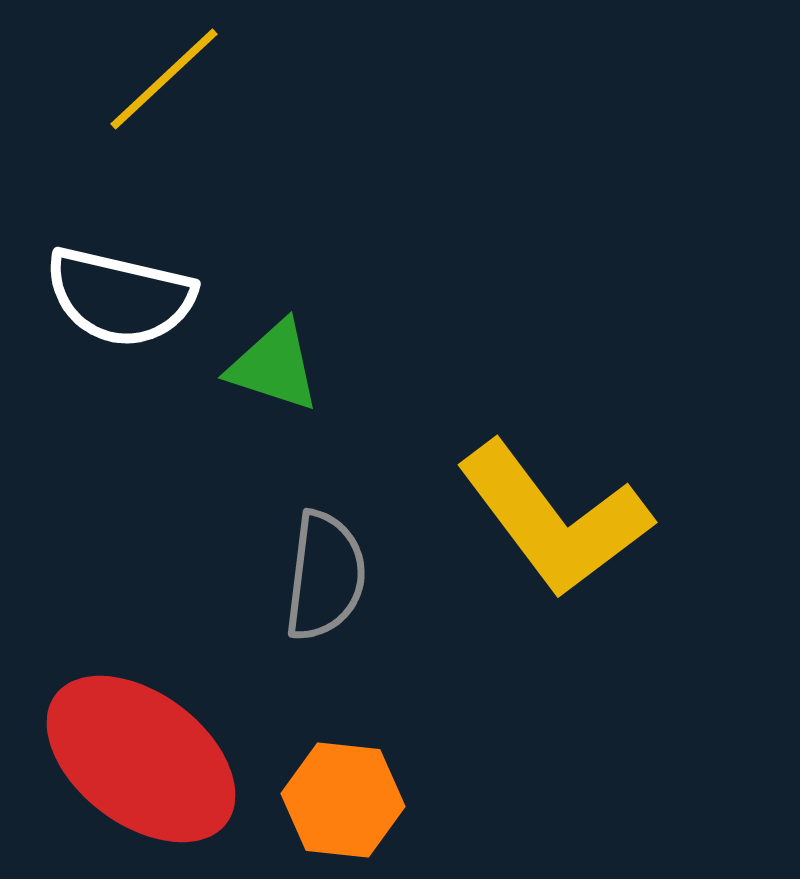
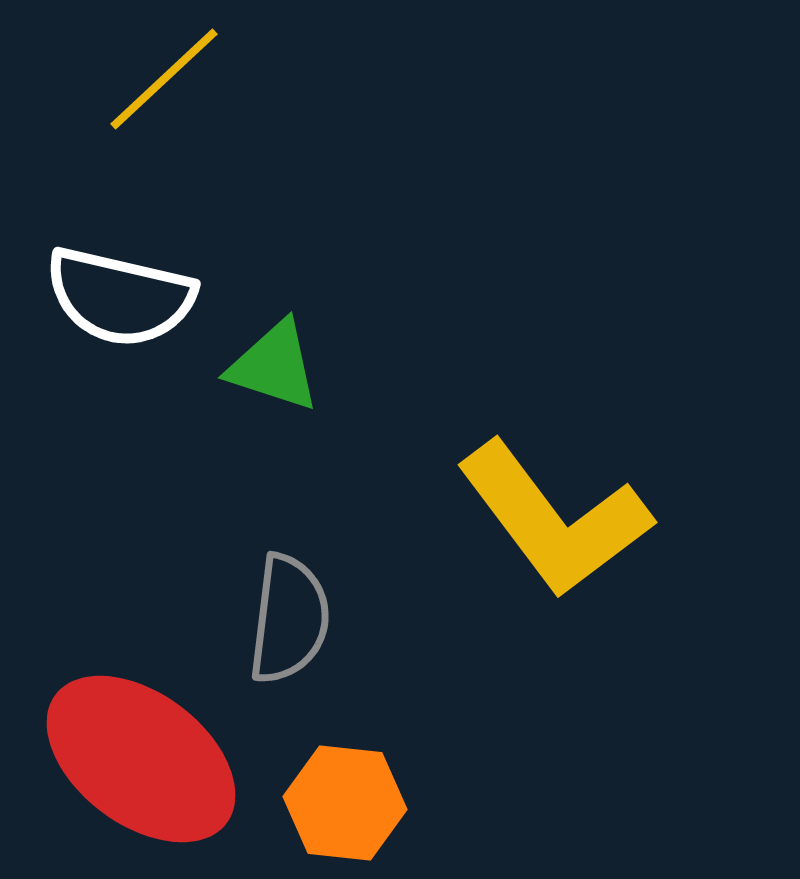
gray semicircle: moved 36 px left, 43 px down
orange hexagon: moved 2 px right, 3 px down
